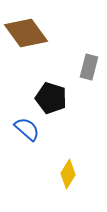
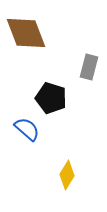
brown diamond: rotated 15 degrees clockwise
yellow diamond: moved 1 px left, 1 px down
